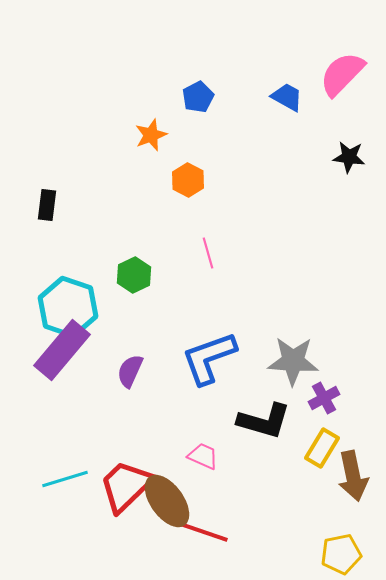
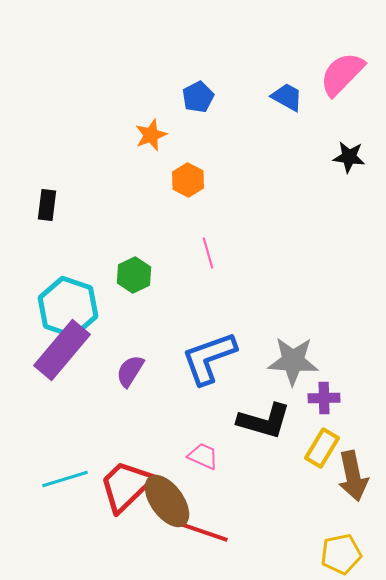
purple semicircle: rotated 8 degrees clockwise
purple cross: rotated 28 degrees clockwise
